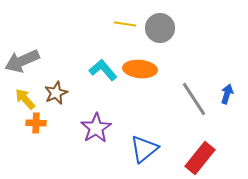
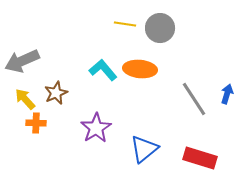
red rectangle: rotated 68 degrees clockwise
